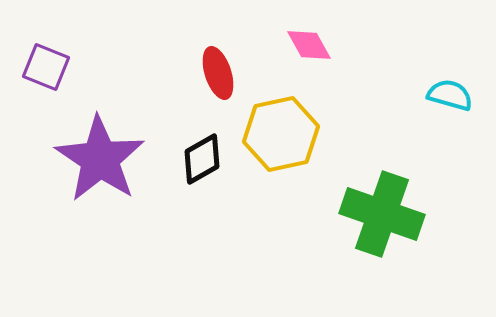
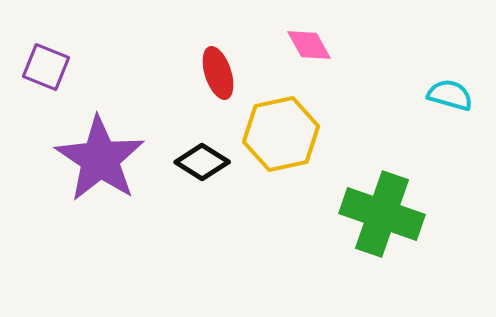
black diamond: moved 3 px down; rotated 62 degrees clockwise
